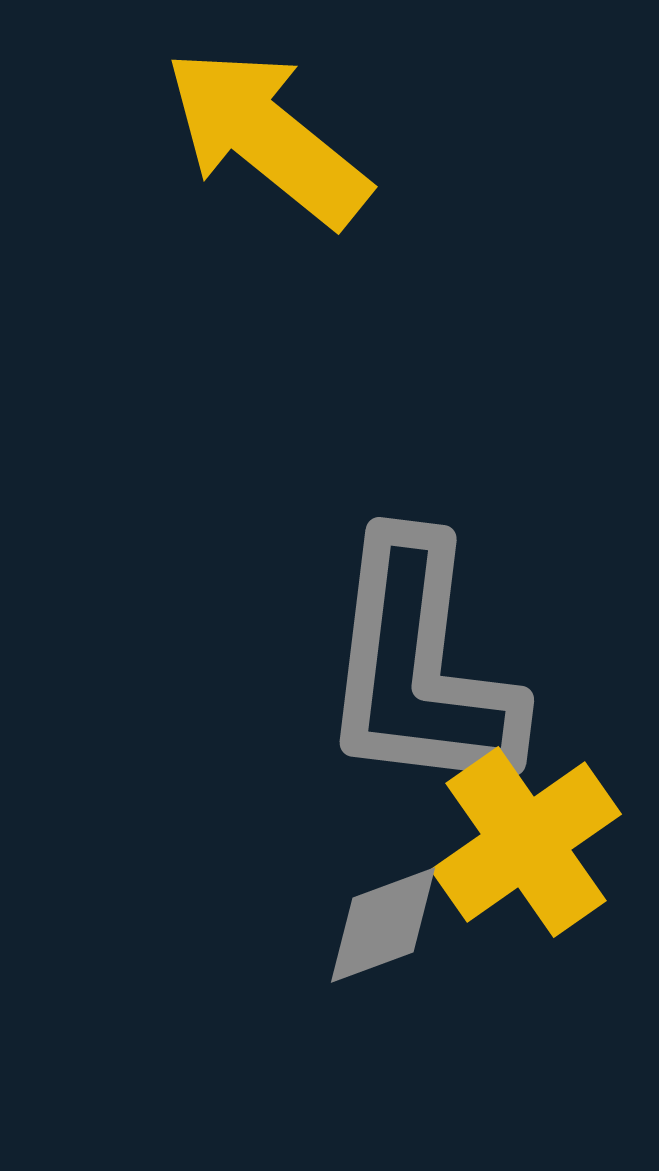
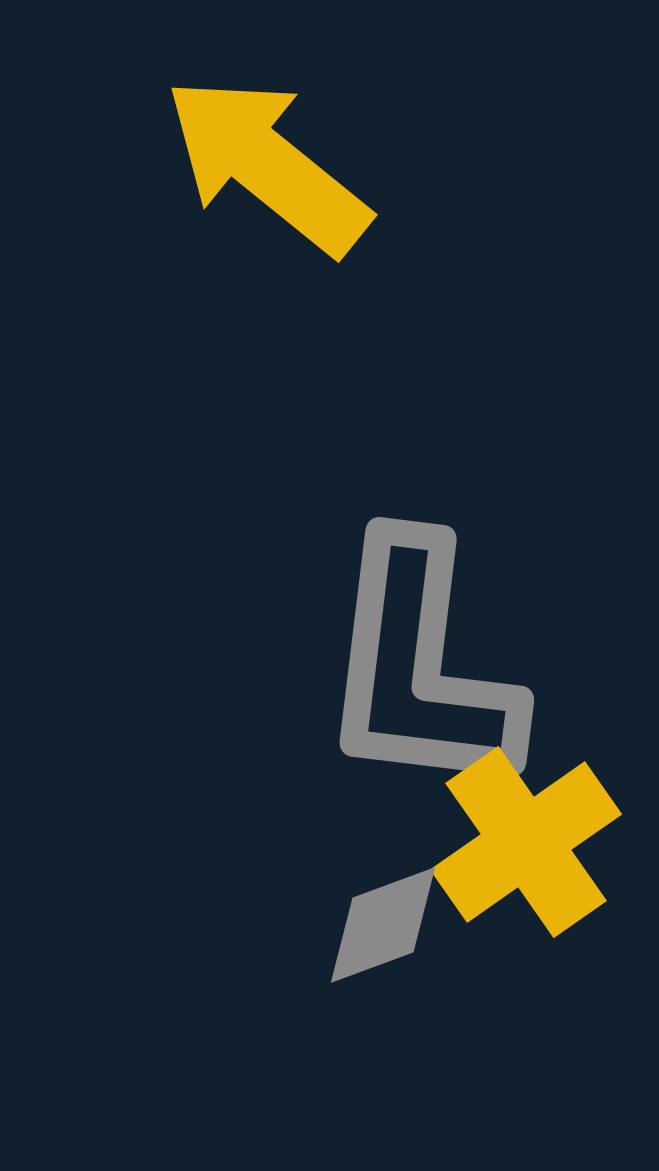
yellow arrow: moved 28 px down
